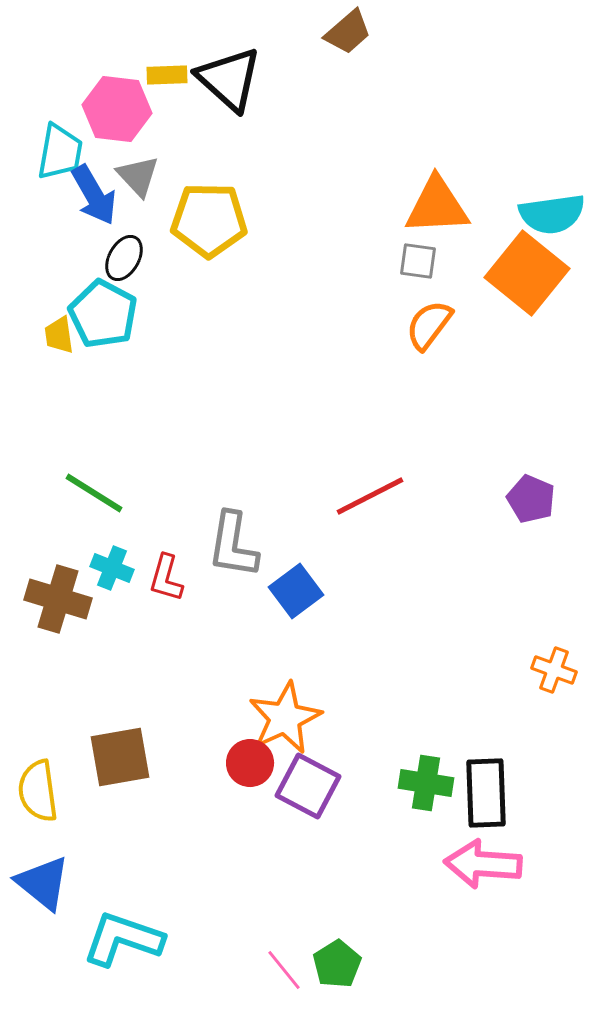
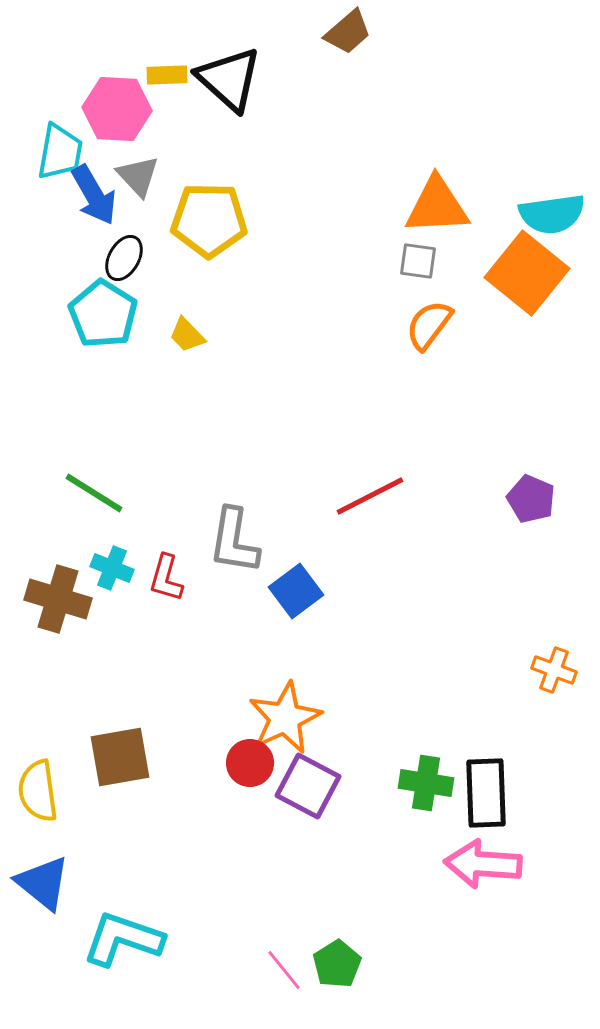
pink hexagon: rotated 4 degrees counterclockwise
cyan pentagon: rotated 4 degrees clockwise
yellow trapezoid: moved 128 px right; rotated 36 degrees counterclockwise
gray L-shape: moved 1 px right, 4 px up
